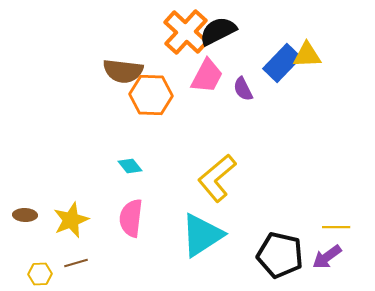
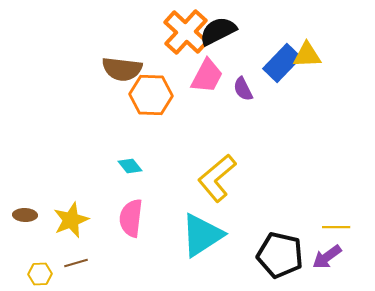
brown semicircle: moved 1 px left, 2 px up
